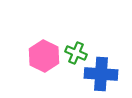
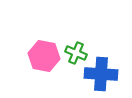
pink hexagon: rotated 16 degrees counterclockwise
